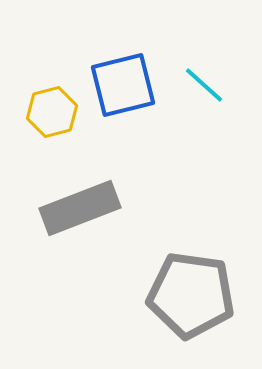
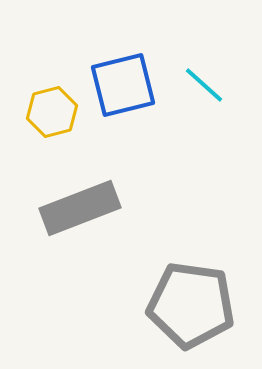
gray pentagon: moved 10 px down
